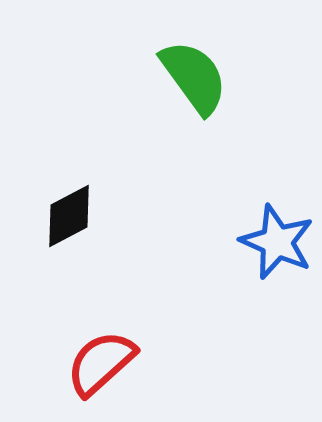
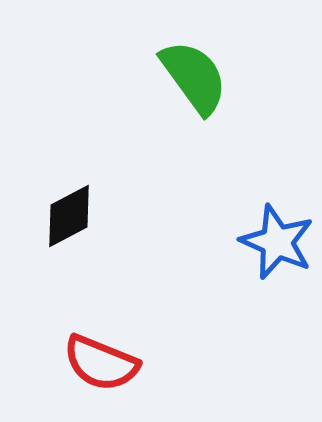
red semicircle: rotated 116 degrees counterclockwise
